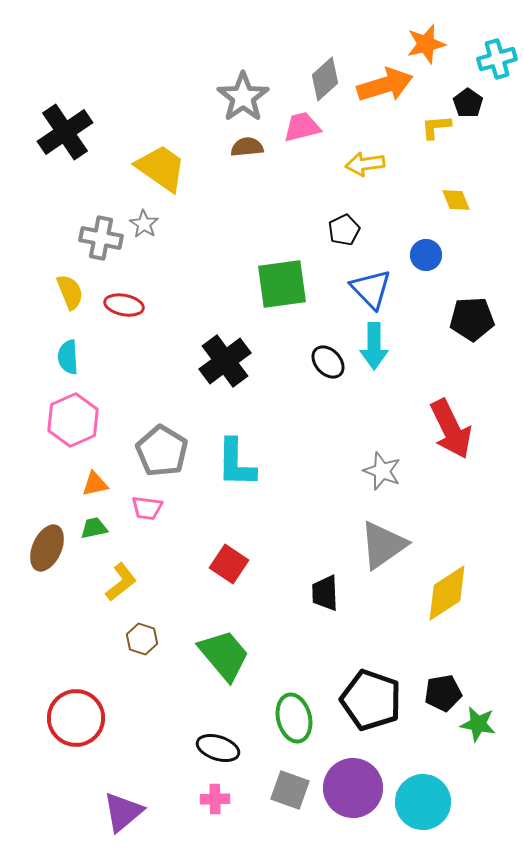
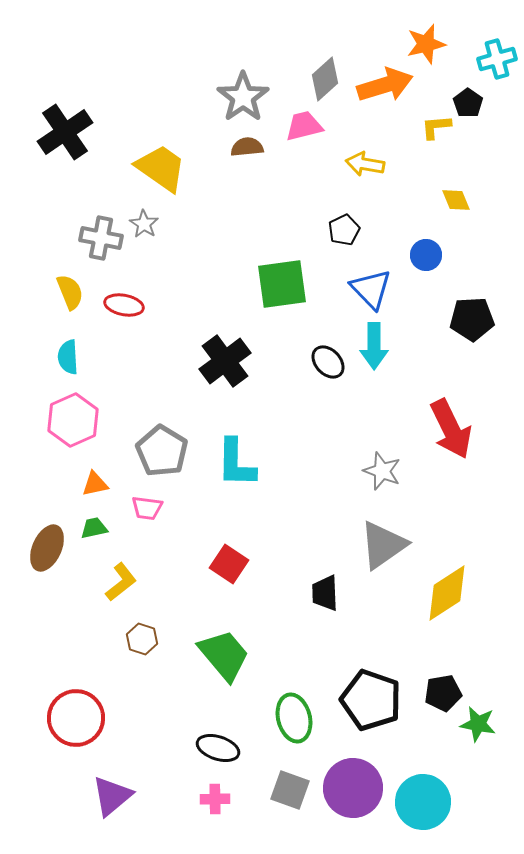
pink trapezoid at (302, 127): moved 2 px right, 1 px up
yellow arrow at (365, 164): rotated 18 degrees clockwise
purple triangle at (123, 812): moved 11 px left, 16 px up
